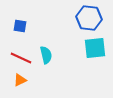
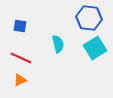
cyan square: rotated 25 degrees counterclockwise
cyan semicircle: moved 12 px right, 11 px up
